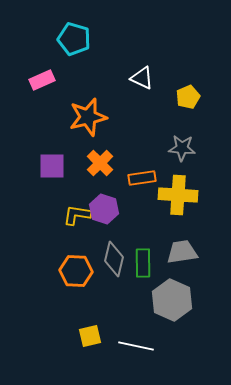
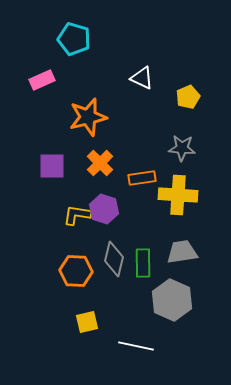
yellow square: moved 3 px left, 14 px up
